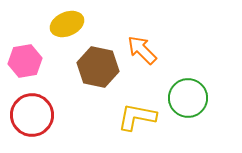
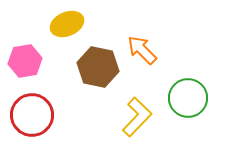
yellow L-shape: rotated 123 degrees clockwise
